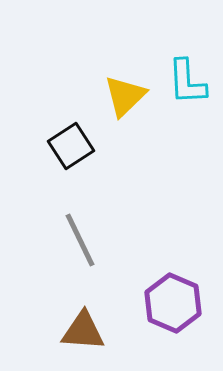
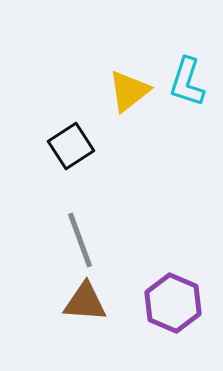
cyan L-shape: rotated 21 degrees clockwise
yellow triangle: moved 4 px right, 5 px up; rotated 6 degrees clockwise
gray line: rotated 6 degrees clockwise
brown triangle: moved 2 px right, 29 px up
